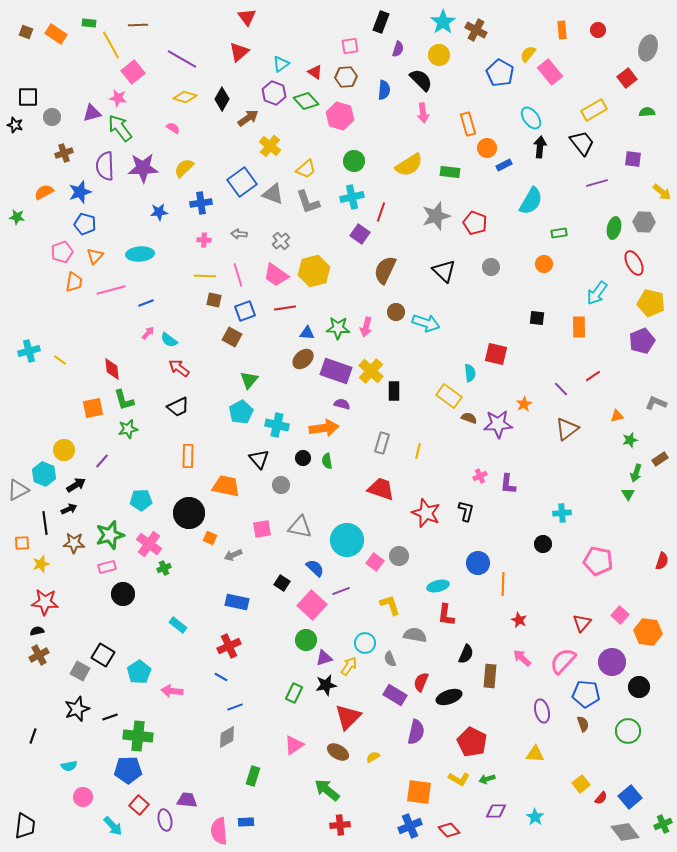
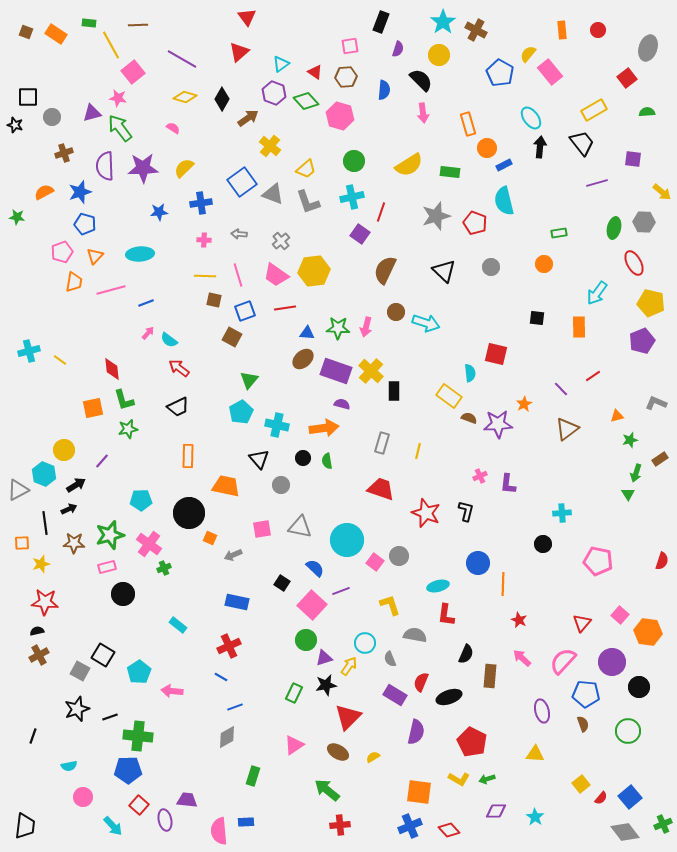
cyan semicircle at (531, 201): moved 27 px left; rotated 136 degrees clockwise
yellow hexagon at (314, 271): rotated 8 degrees clockwise
